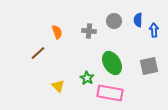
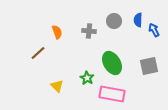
blue arrow: rotated 24 degrees counterclockwise
yellow triangle: moved 1 px left
pink rectangle: moved 2 px right, 1 px down
